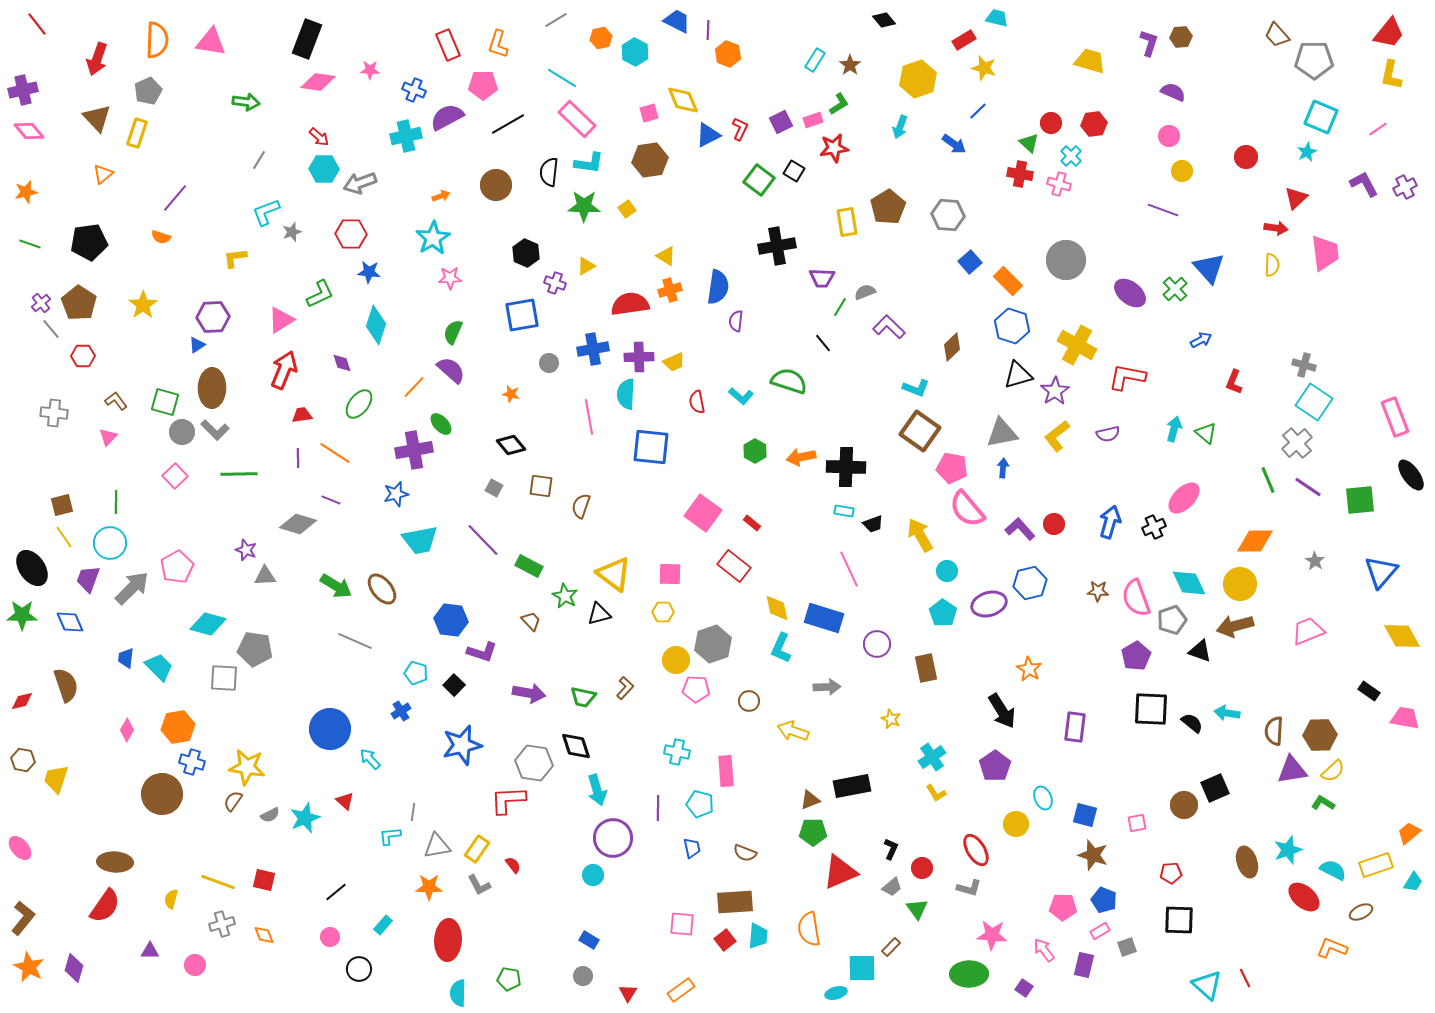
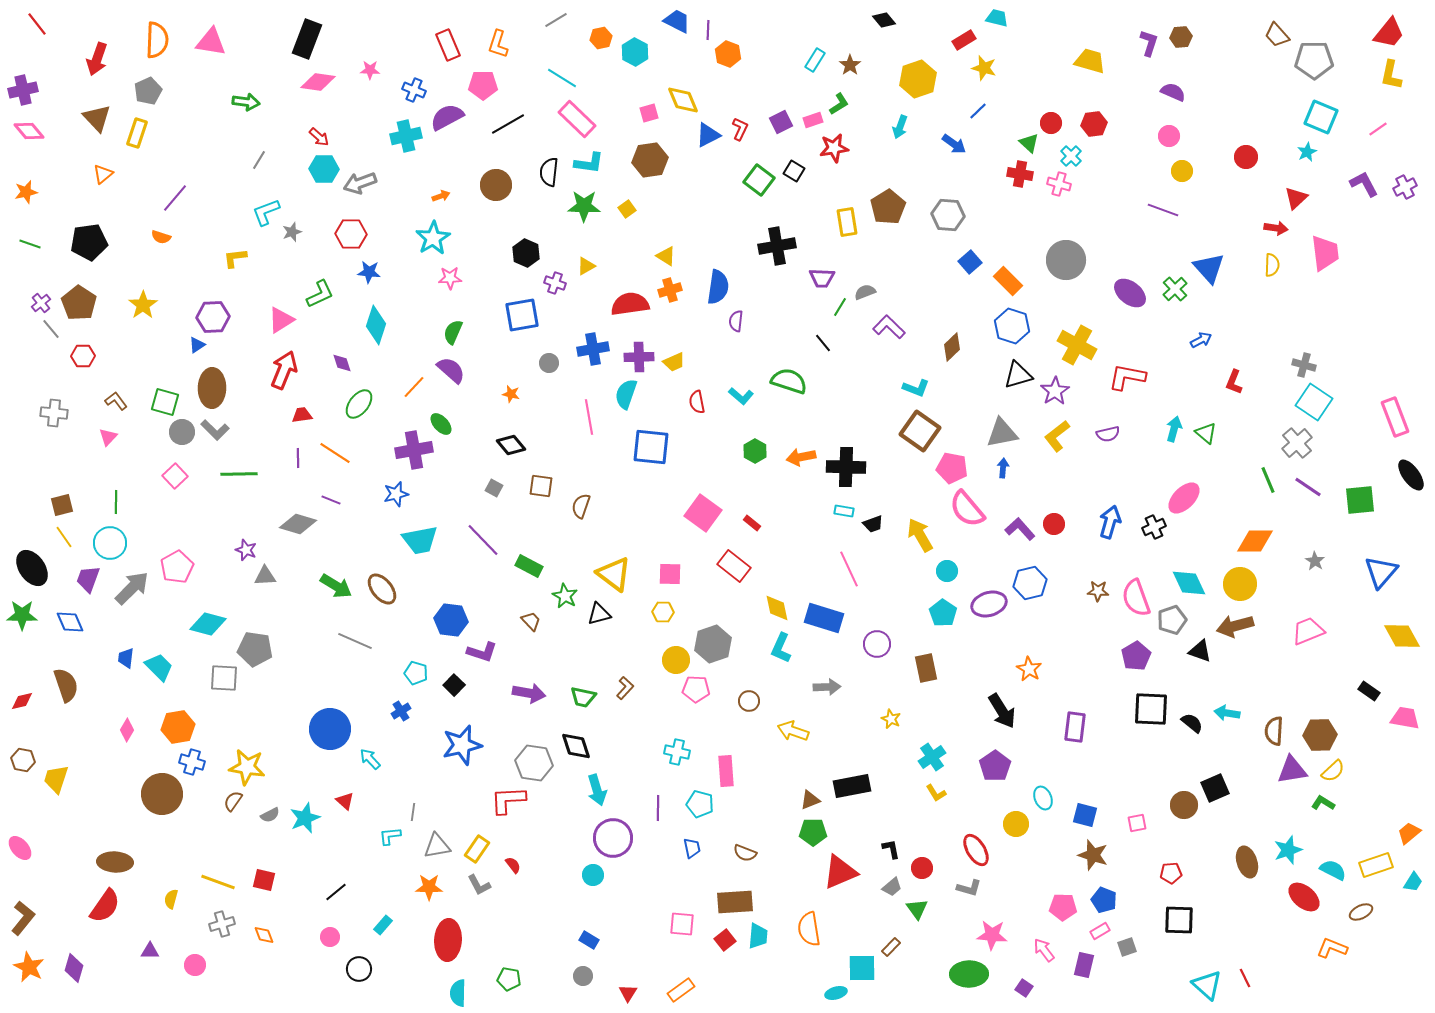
cyan semicircle at (626, 394): rotated 16 degrees clockwise
black L-shape at (891, 849): rotated 35 degrees counterclockwise
